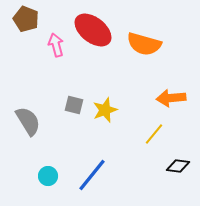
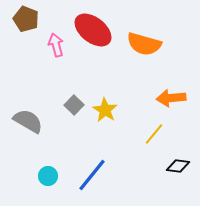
gray square: rotated 30 degrees clockwise
yellow star: rotated 20 degrees counterclockwise
gray semicircle: rotated 28 degrees counterclockwise
